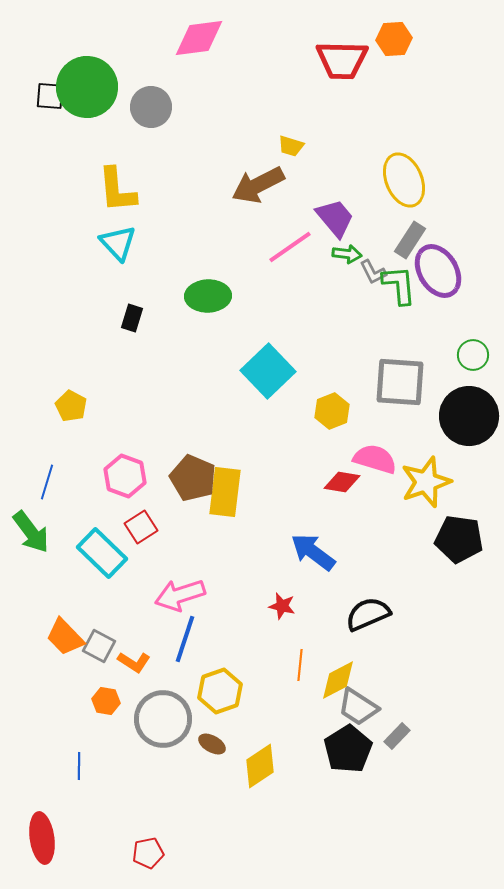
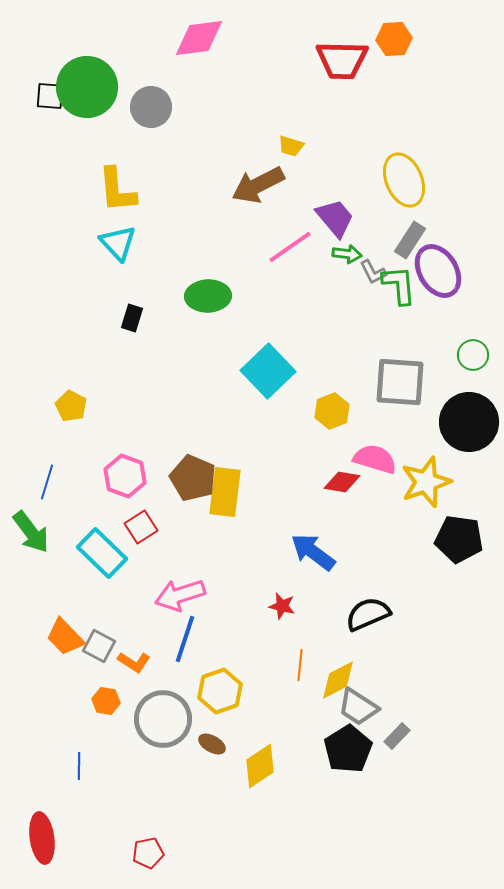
black circle at (469, 416): moved 6 px down
